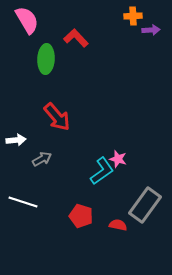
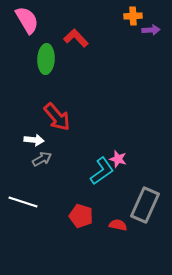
white arrow: moved 18 px right; rotated 12 degrees clockwise
gray rectangle: rotated 12 degrees counterclockwise
